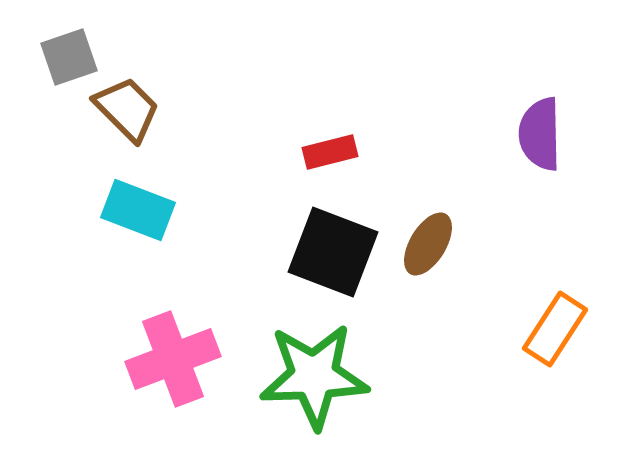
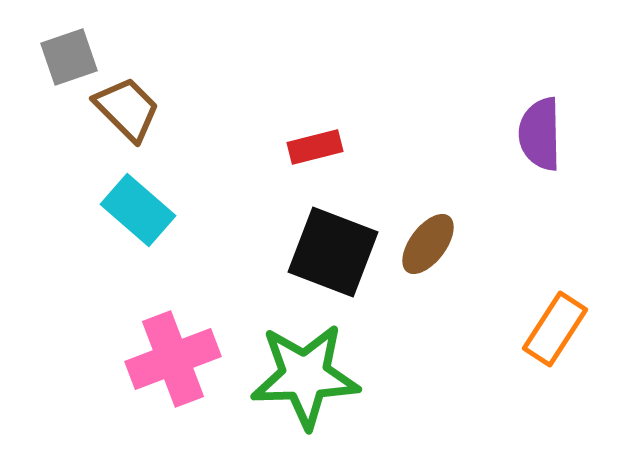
red rectangle: moved 15 px left, 5 px up
cyan rectangle: rotated 20 degrees clockwise
brown ellipse: rotated 6 degrees clockwise
green star: moved 9 px left
